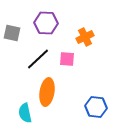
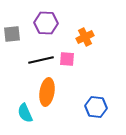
gray square: moved 1 px down; rotated 18 degrees counterclockwise
black line: moved 3 px right, 1 px down; rotated 30 degrees clockwise
cyan semicircle: rotated 12 degrees counterclockwise
